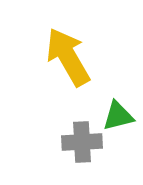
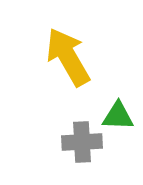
green triangle: rotated 16 degrees clockwise
